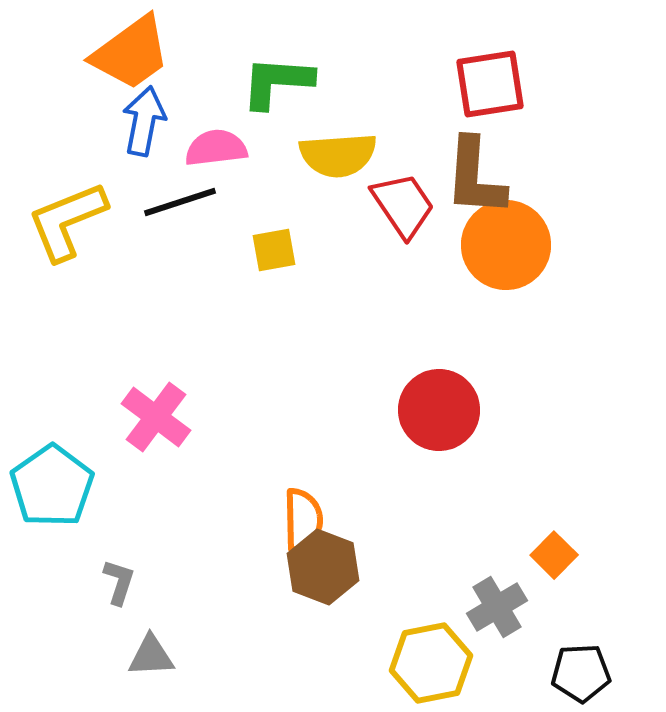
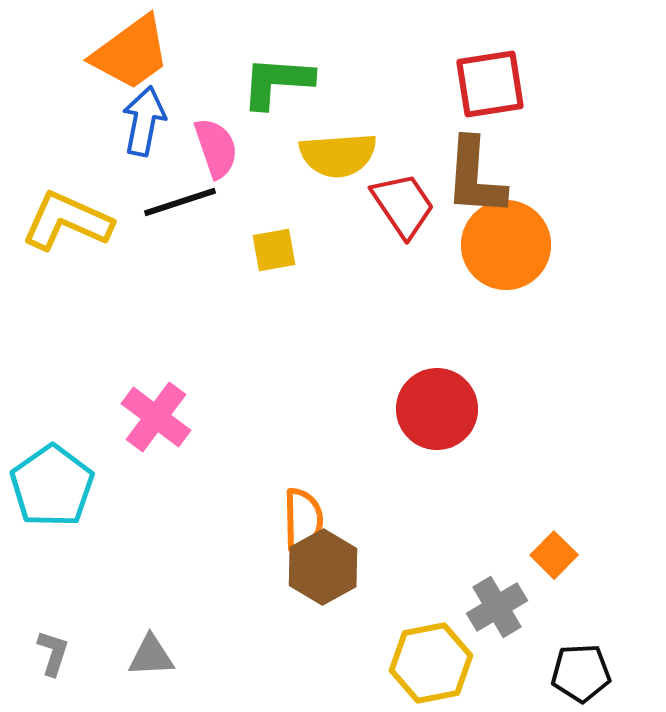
pink semicircle: rotated 78 degrees clockwise
yellow L-shape: rotated 46 degrees clockwise
red circle: moved 2 px left, 1 px up
brown hexagon: rotated 10 degrees clockwise
gray L-shape: moved 66 px left, 71 px down
